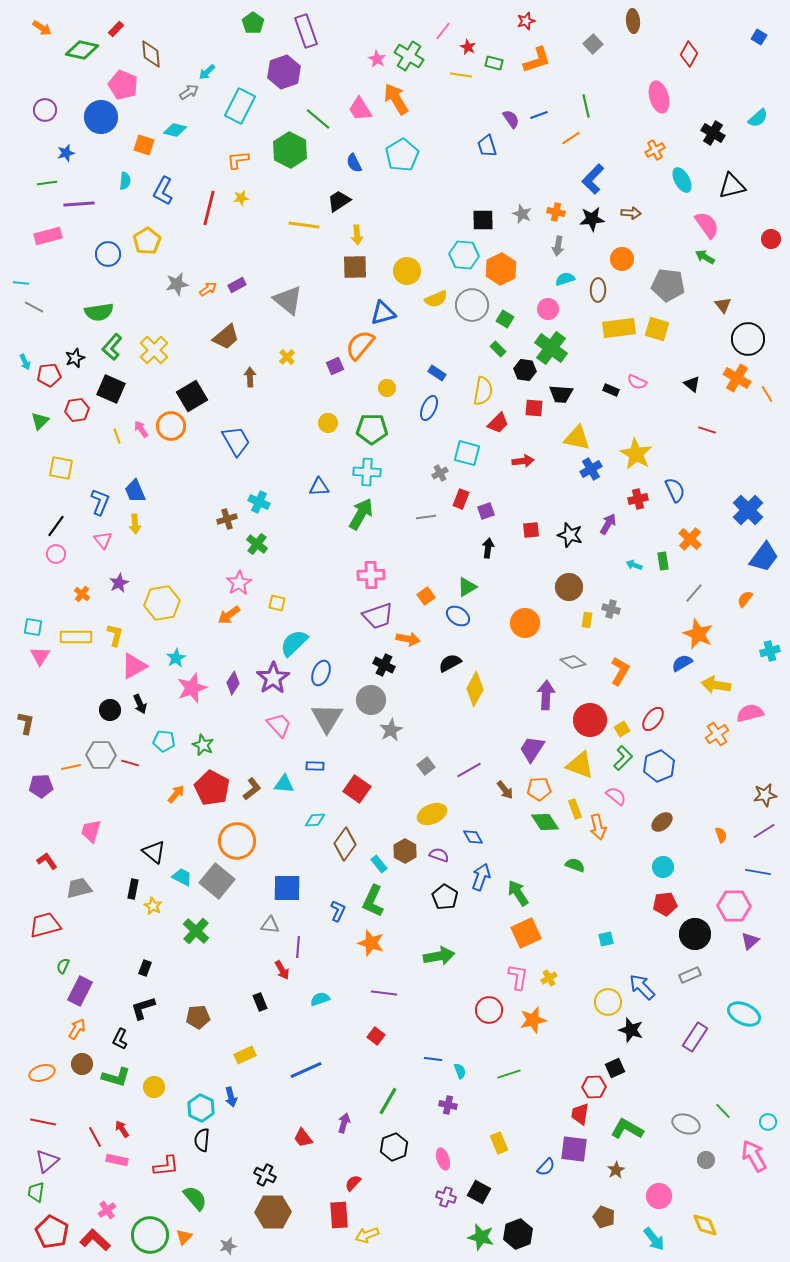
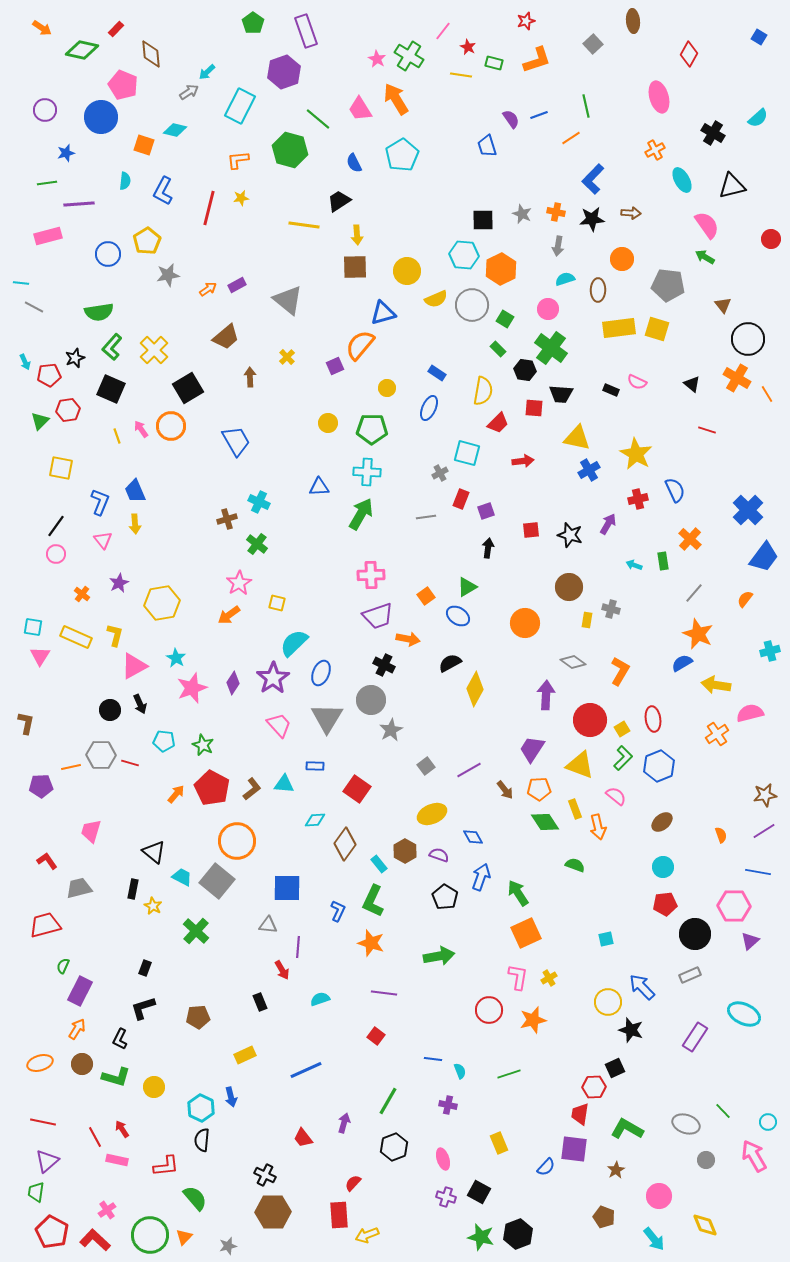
green hexagon at (290, 150): rotated 12 degrees counterclockwise
gray star at (177, 284): moved 9 px left, 9 px up
black square at (192, 396): moved 4 px left, 8 px up
red hexagon at (77, 410): moved 9 px left
blue cross at (591, 469): moved 2 px left, 1 px down
yellow rectangle at (76, 637): rotated 24 degrees clockwise
cyan star at (176, 658): rotated 12 degrees counterclockwise
red ellipse at (653, 719): rotated 45 degrees counterclockwise
gray triangle at (270, 925): moved 2 px left
orange ellipse at (42, 1073): moved 2 px left, 10 px up
